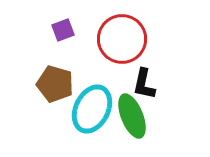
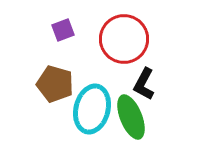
red circle: moved 2 px right
black L-shape: rotated 16 degrees clockwise
cyan ellipse: rotated 12 degrees counterclockwise
green ellipse: moved 1 px left, 1 px down
